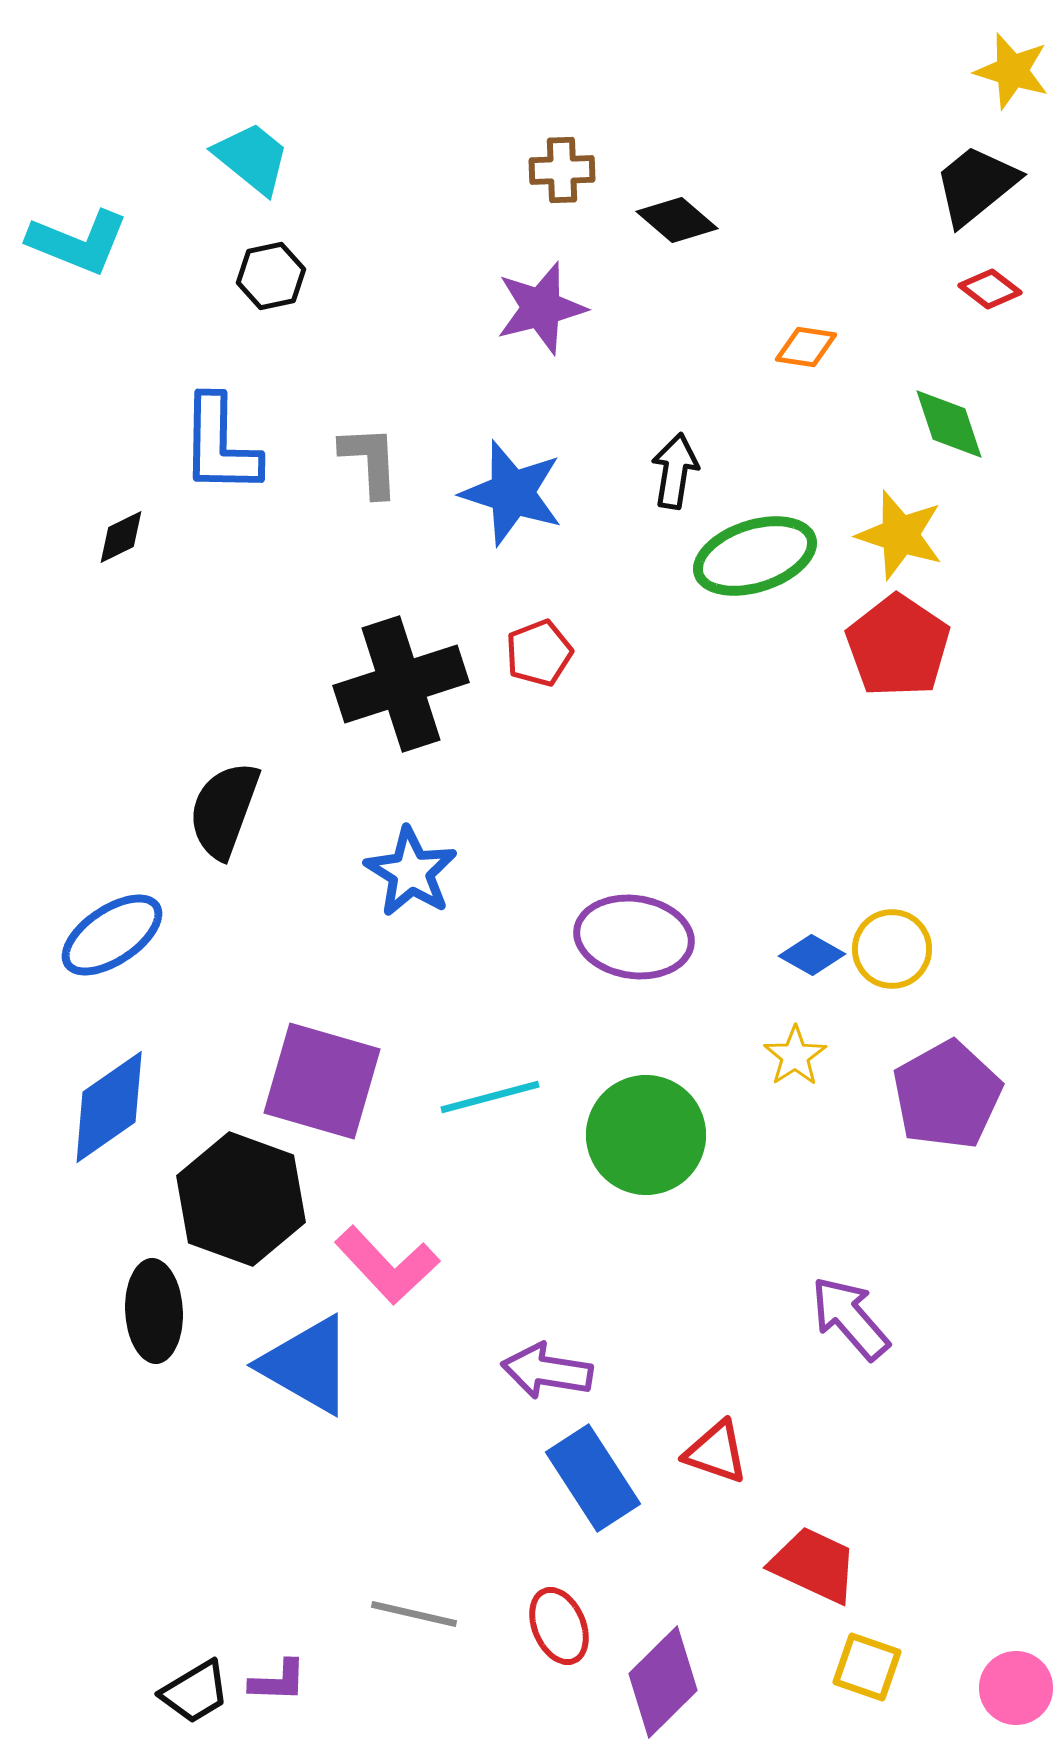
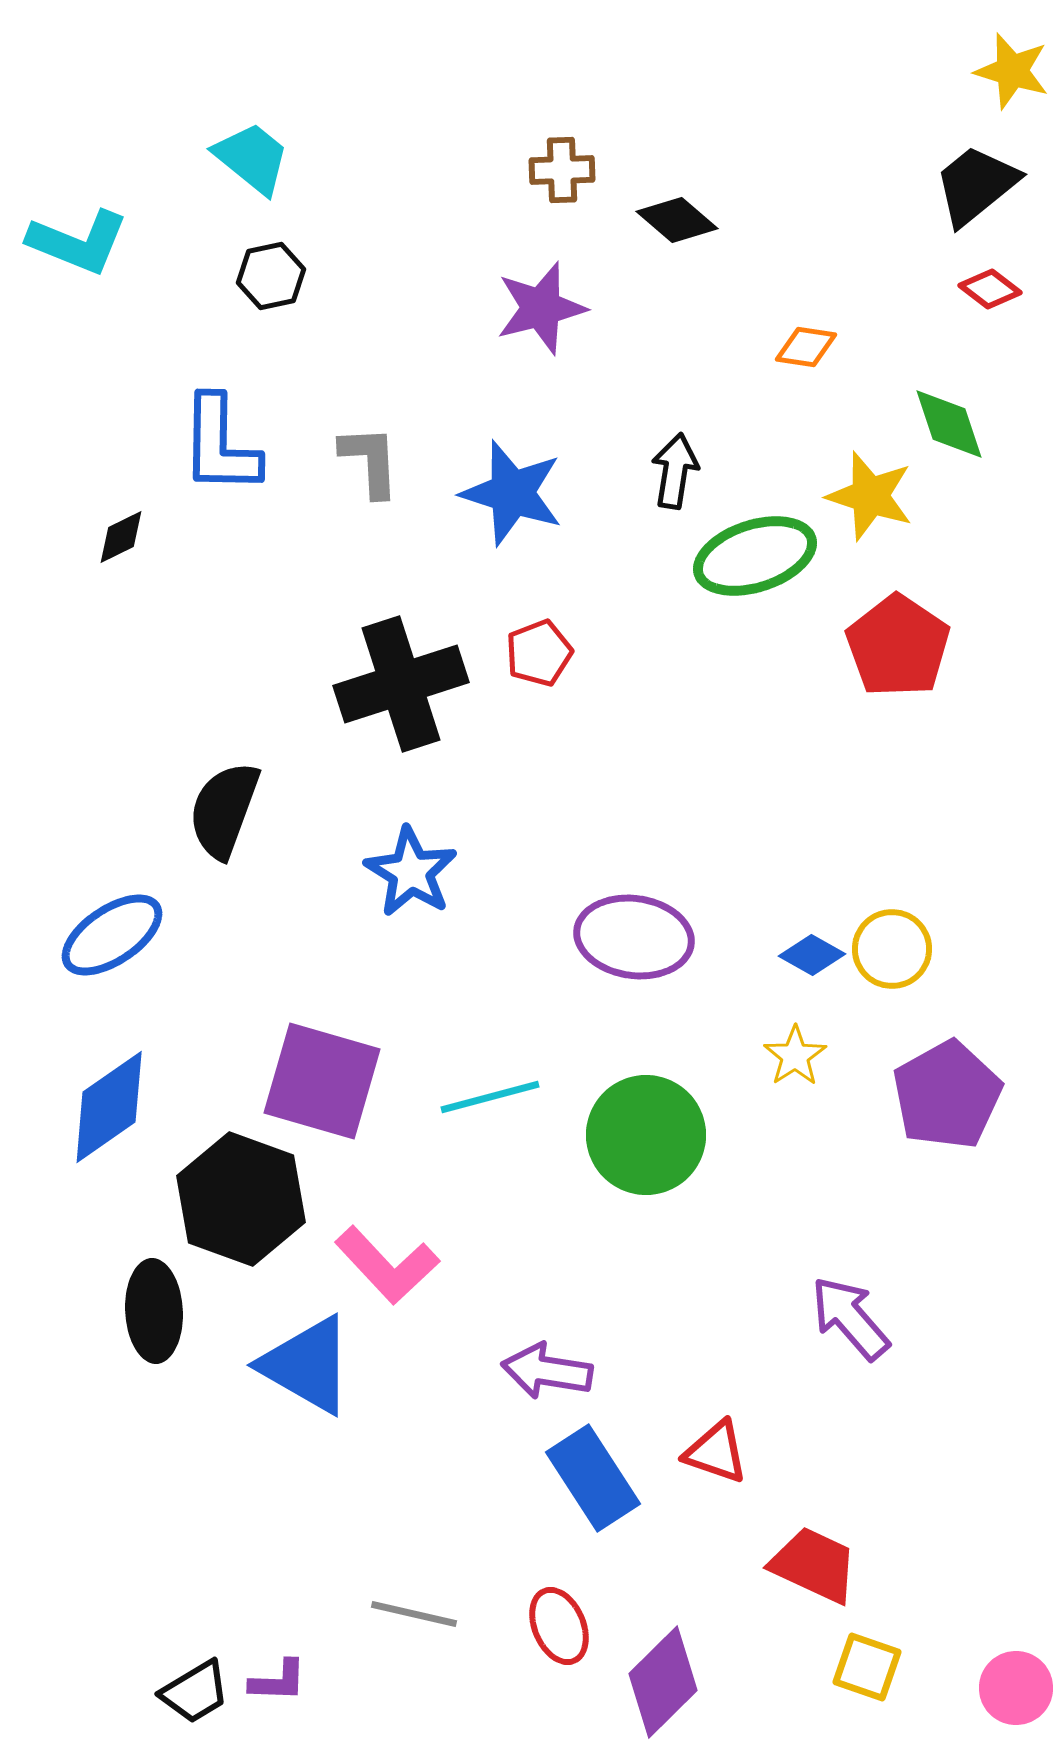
yellow star at (900, 535): moved 30 px left, 39 px up
